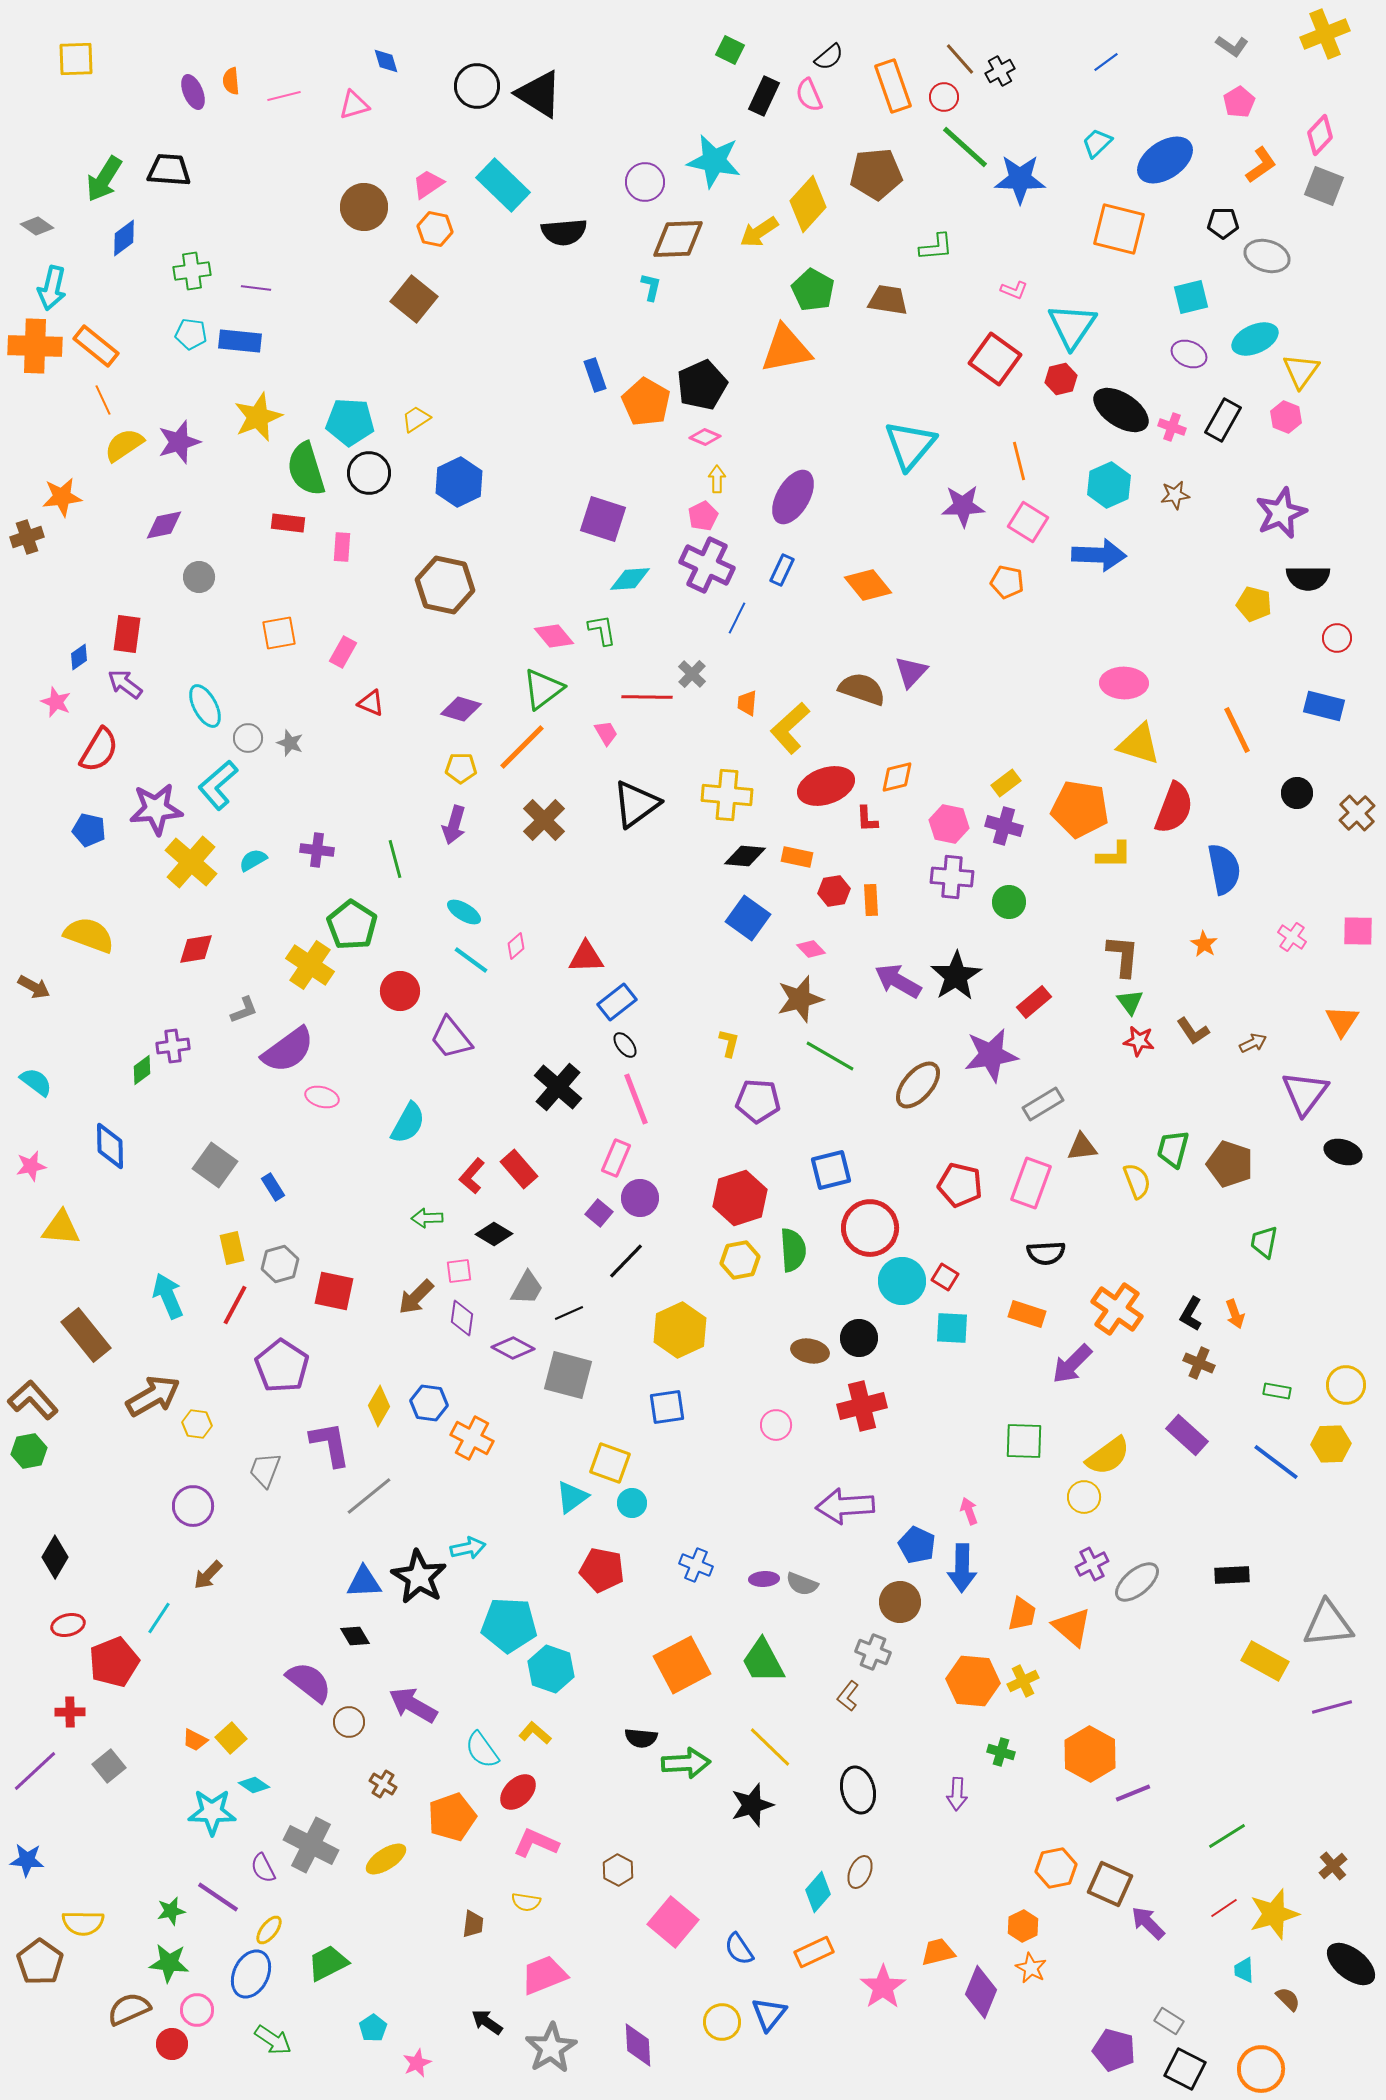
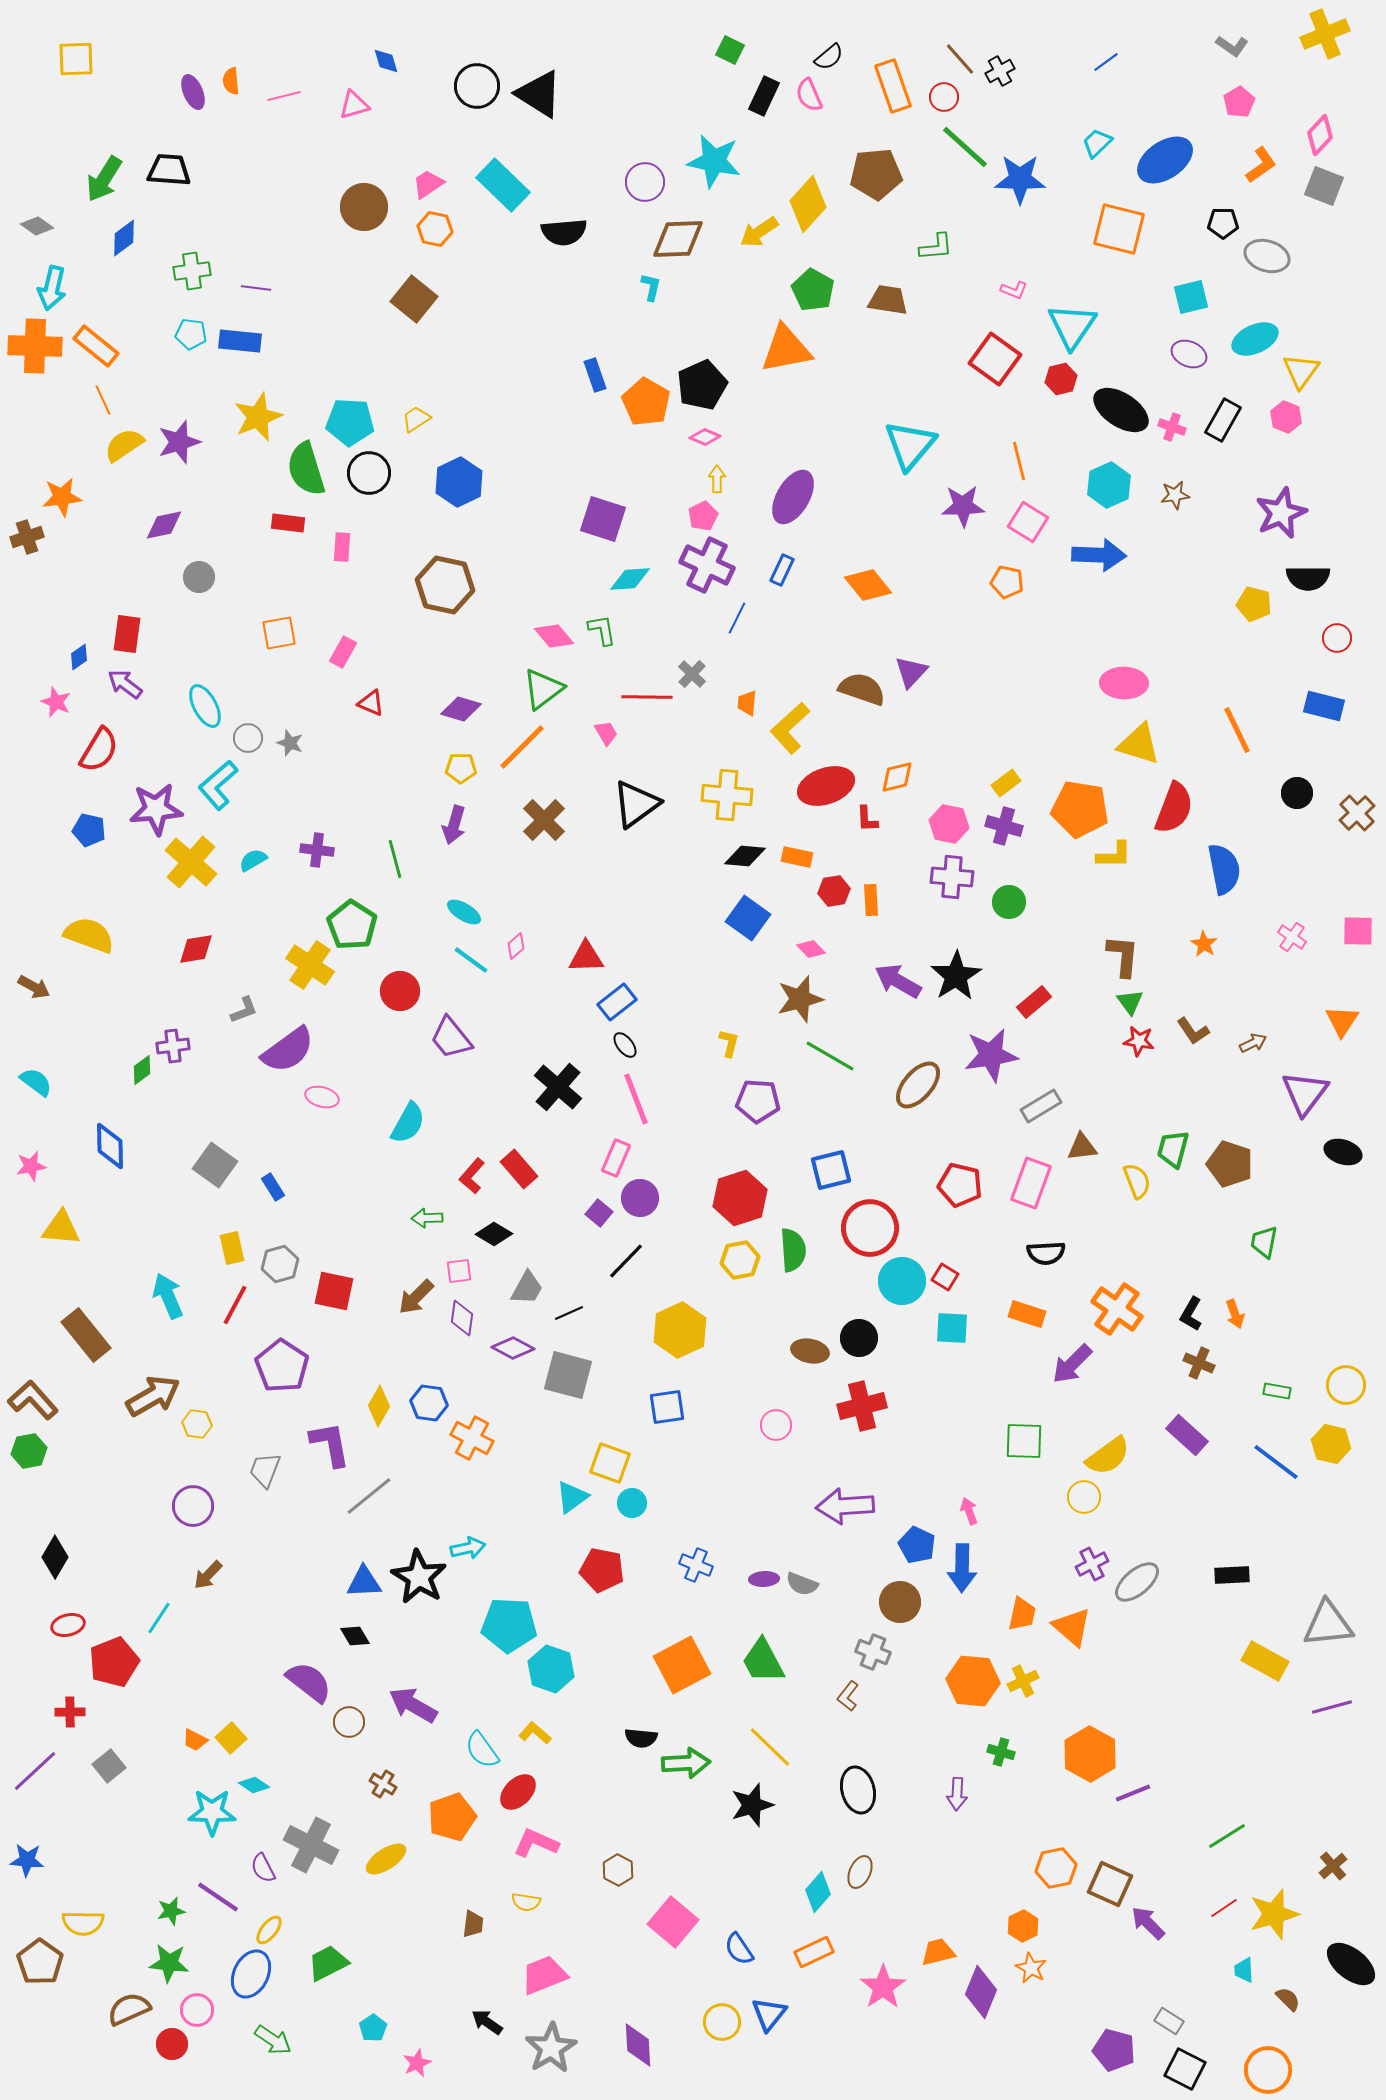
gray rectangle at (1043, 1104): moved 2 px left, 2 px down
yellow hexagon at (1331, 1444): rotated 15 degrees clockwise
orange circle at (1261, 2069): moved 7 px right, 1 px down
